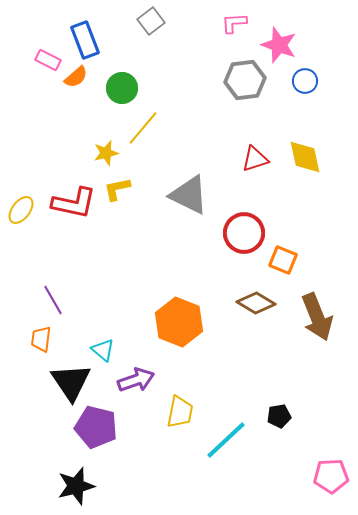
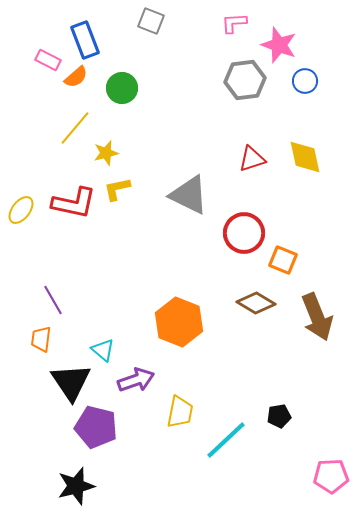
gray square: rotated 32 degrees counterclockwise
yellow line: moved 68 px left
red triangle: moved 3 px left
